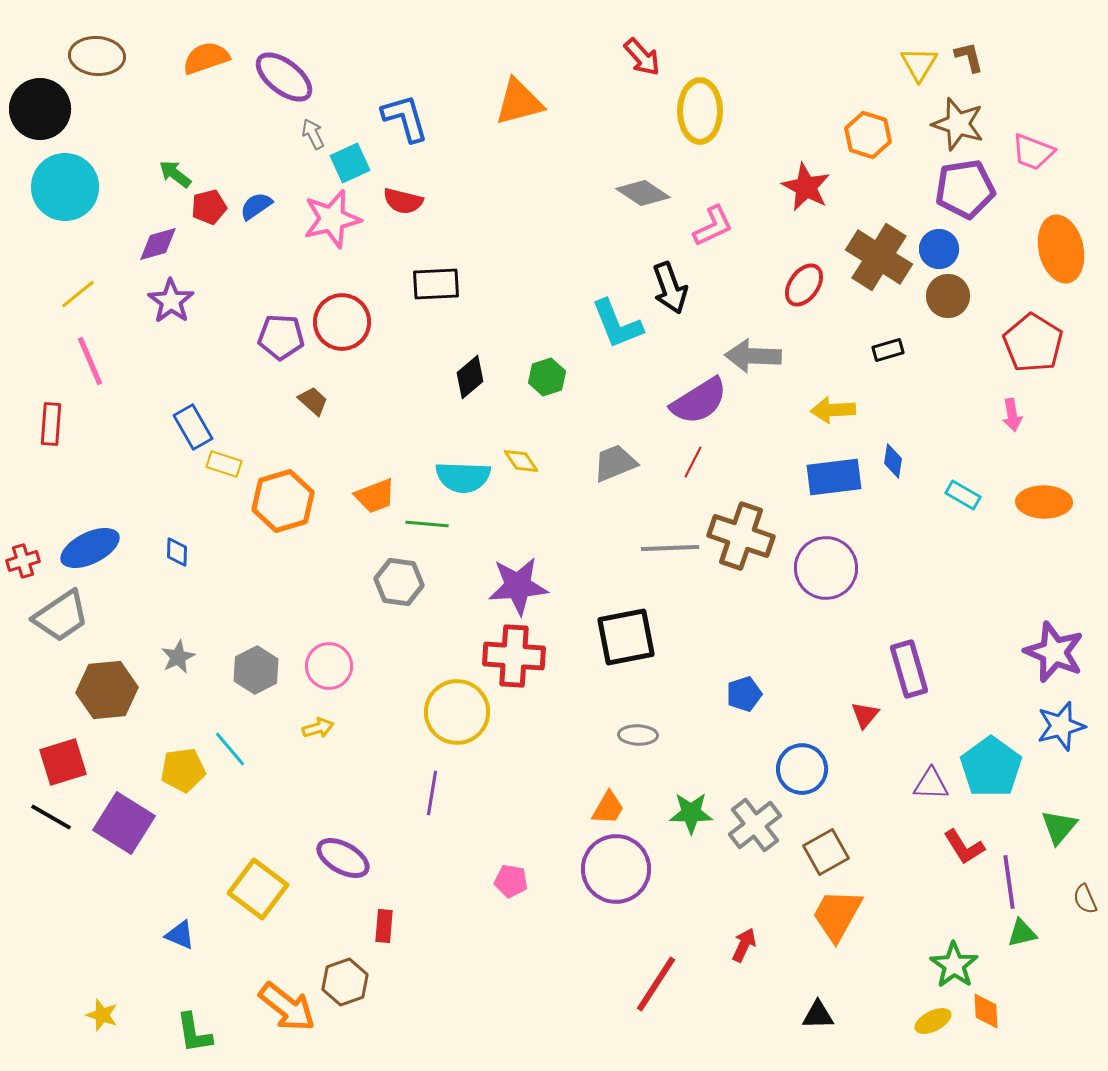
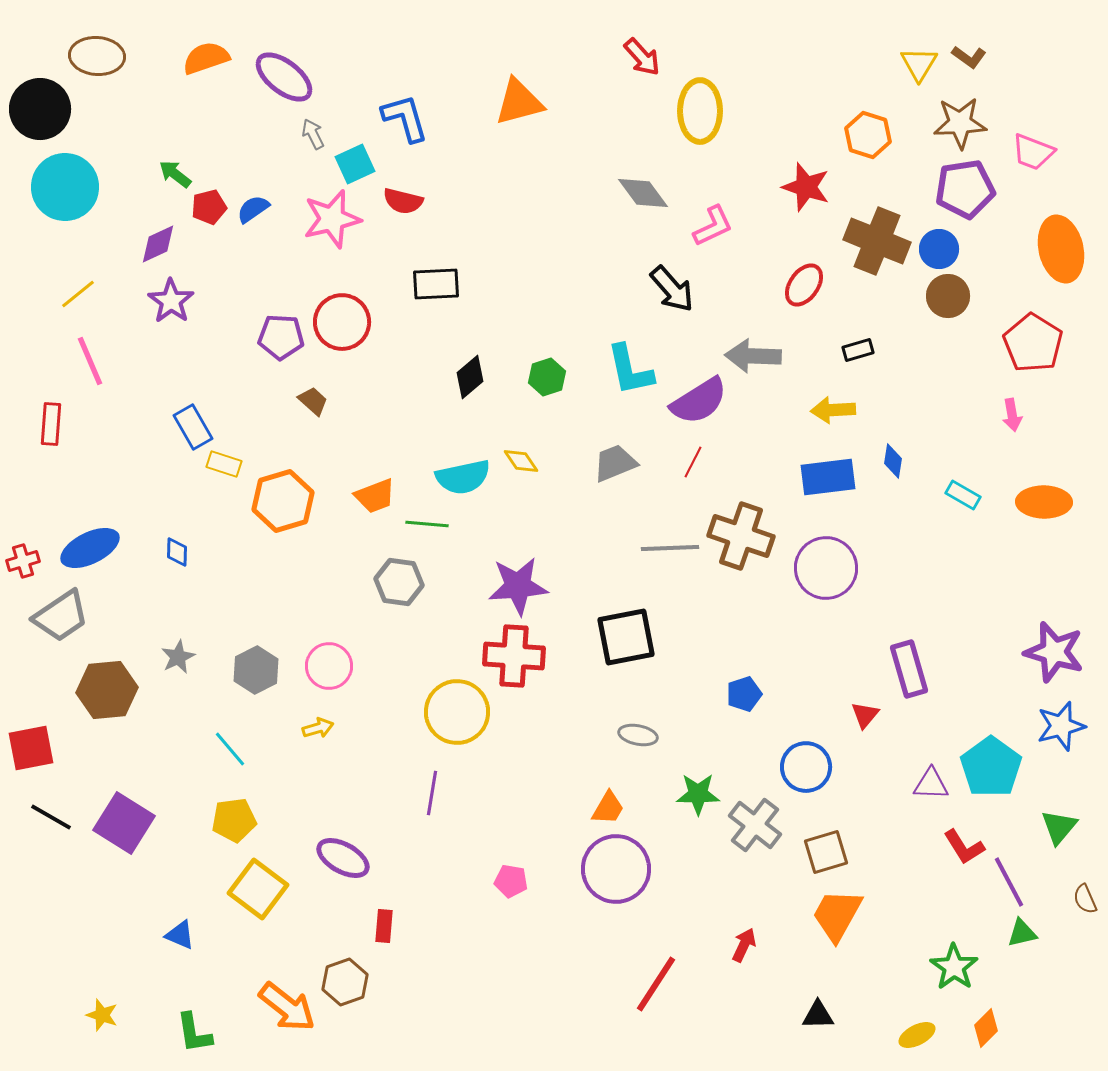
brown L-shape at (969, 57): rotated 140 degrees clockwise
brown star at (958, 124): moved 2 px right, 1 px up; rotated 20 degrees counterclockwise
cyan square at (350, 163): moved 5 px right, 1 px down
red star at (806, 187): rotated 9 degrees counterclockwise
gray diamond at (643, 193): rotated 20 degrees clockwise
blue semicircle at (256, 206): moved 3 px left, 3 px down
purple diamond at (158, 244): rotated 9 degrees counterclockwise
brown cross at (879, 257): moved 2 px left, 16 px up; rotated 10 degrees counterclockwise
black arrow at (670, 288): moved 2 px right, 1 px down; rotated 21 degrees counterclockwise
cyan L-shape at (617, 324): moved 13 px right, 46 px down; rotated 10 degrees clockwise
black rectangle at (888, 350): moved 30 px left
cyan semicircle at (463, 477): rotated 14 degrees counterclockwise
blue rectangle at (834, 477): moved 6 px left
purple star at (1054, 652): rotated 6 degrees counterclockwise
gray ellipse at (638, 735): rotated 9 degrees clockwise
red square at (63, 762): moved 32 px left, 14 px up; rotated 6 degrees clockwise
blue circle at (802, 769): moved 4 px right, 2 px up
yellow pentagon at (183, 770): moved 51 px right, 50 px down
green star at (691, 813): moved 7 px right, 19 px up
gray cross at (755, 825): rotated 14 degrees counterclockwise
brown square at (826, 852): rotated 12 degrees clockwise
purple line at (1009, 882): rotated 20 degrees counterclockwise
green star at (954, 965): moved 2 px down
orange diamond at (986, 1011): moved 17 px down; rotated 48 degrees clockwise
yellow ellipse at (933, 1021): moved 16 px left, 14 px down
